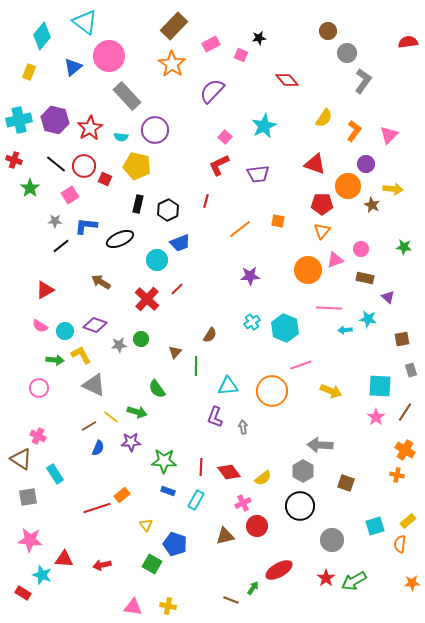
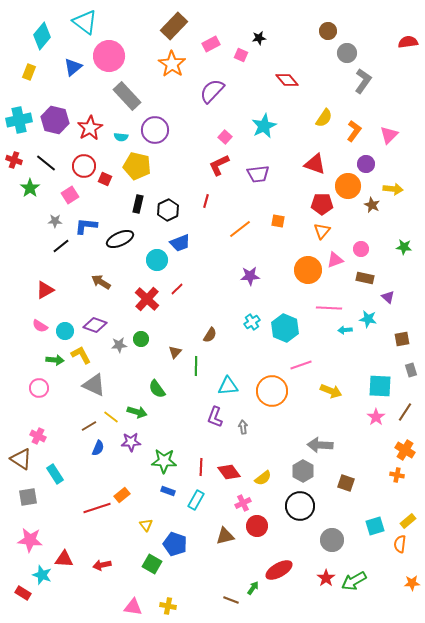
black line at (56, 164): moved 10 px left, 1 px up
